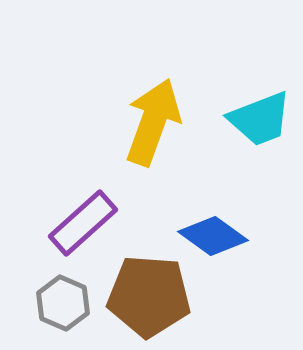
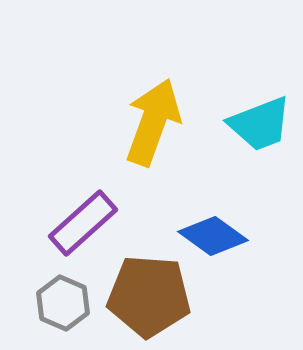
cyan trapezoid: moved 5 px down
